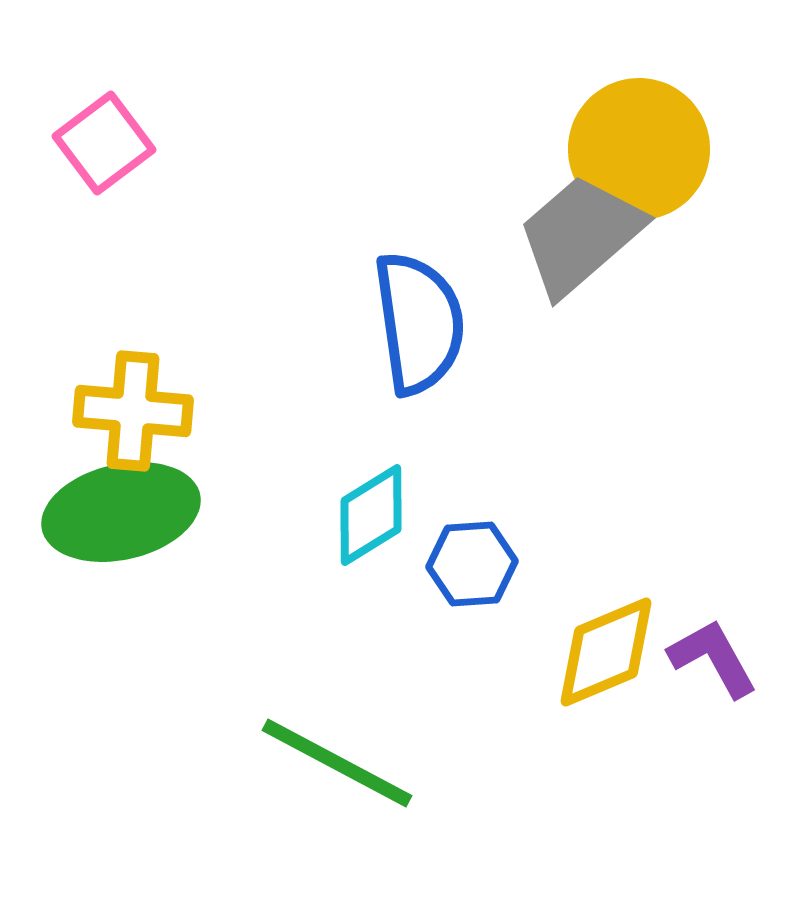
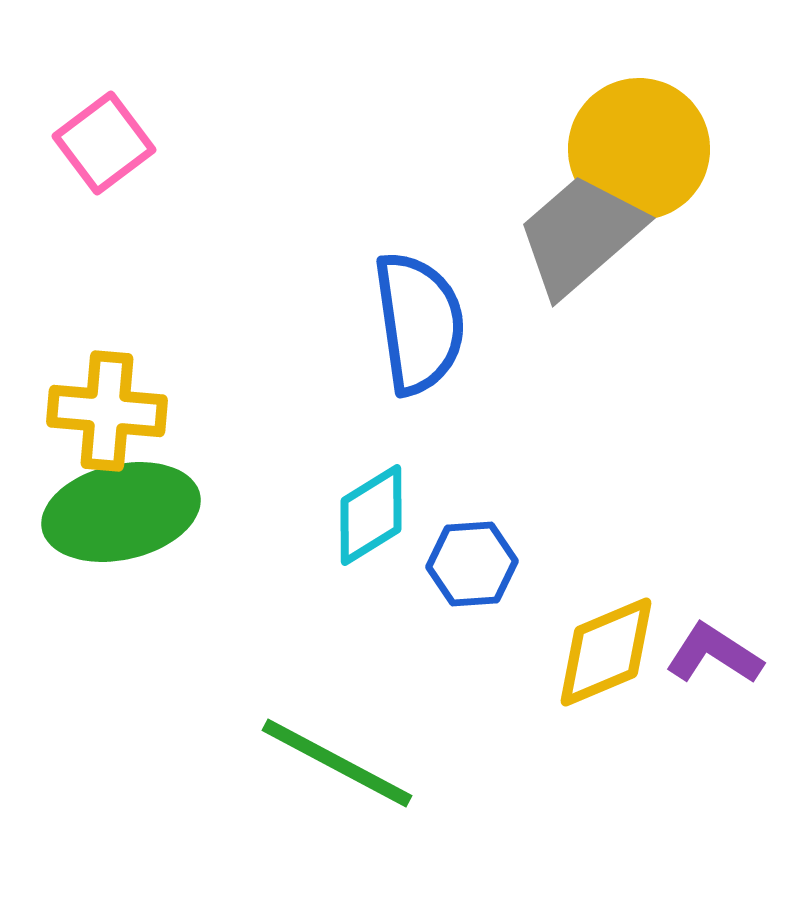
yellow cross: moved 26 px left
purple L-shape: moved 1 px right, 4 px up; rotated 28 degrees counterclockwise
